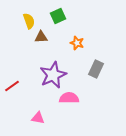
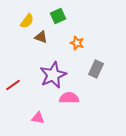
yellow semicircle: moved 2 px left; rotated 56 degrees clockwise
brown triangle: rotated 24 degrees clockwise
red line: moved 1 px right, 1 px up
